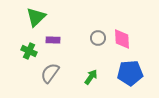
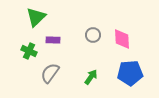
gray circle: moved 5 px left, 3 px up
